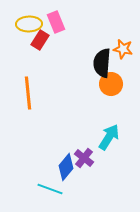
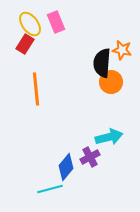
yellow ellipse: moved 1 px right; rotated 55 degrees clockwise
red rectangle: moved 15 px left, 4 px down
orange star: moved 1 px left, 1 px down
orange circle: moved 2 px up
orange line: moved 8 px right, 4 px up
cyan arrow: rotated 44 degrees clockwise
purple cross: moved 6 px right, 1 px up; rotated 24 degrees clockwise
cyan line: rotated 35 degrees counterclockwise
